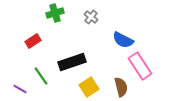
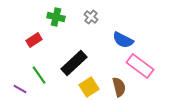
green cross: moved 1 px right, 4 px down; rotated 30 degrees clockwise
red rectangle: moved 1 px right, 1 px up
black rectangle: moved 2 px right, 1 px down; rotated 24 degrees counterclockwise
pink rectangle: rotated 20 degrees counterclockwise
green line: moved 2 px left, 1 px up
brown semicircle: moved 2 px left
